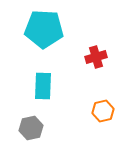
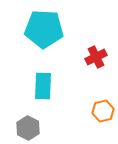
red cross: rotated 10 degrees counterclockwise
gray hexagon: moved 3 px left; rotated 20 degrees counterclockwise
